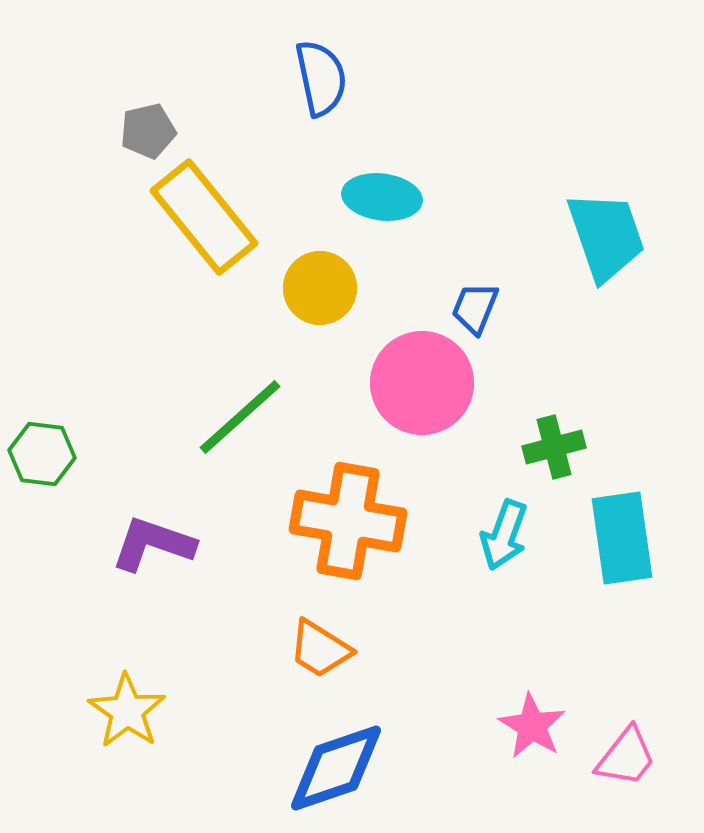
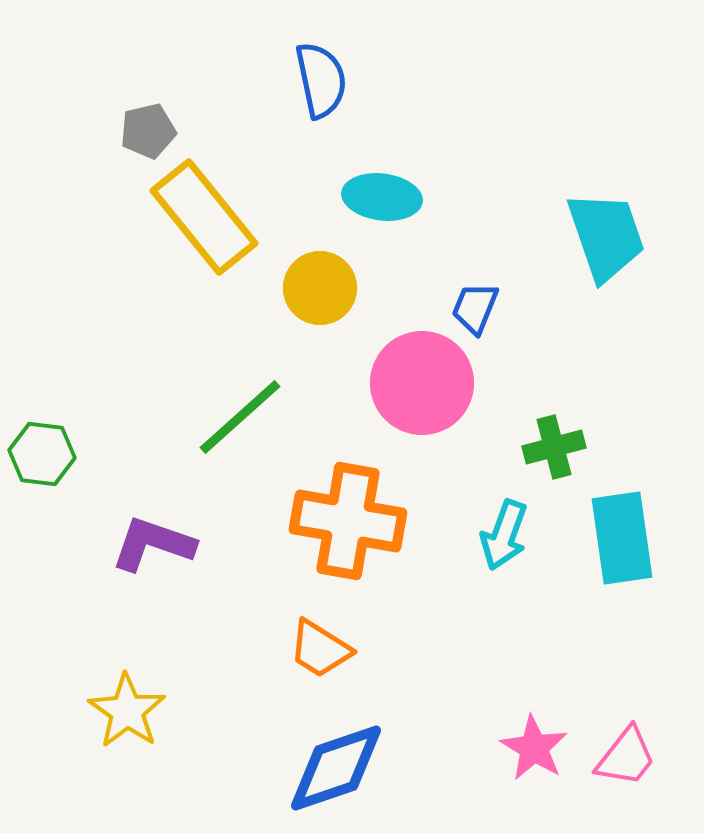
blue semicircle: moved 2 px down
pink star: moved 2 px right, 22 px down
